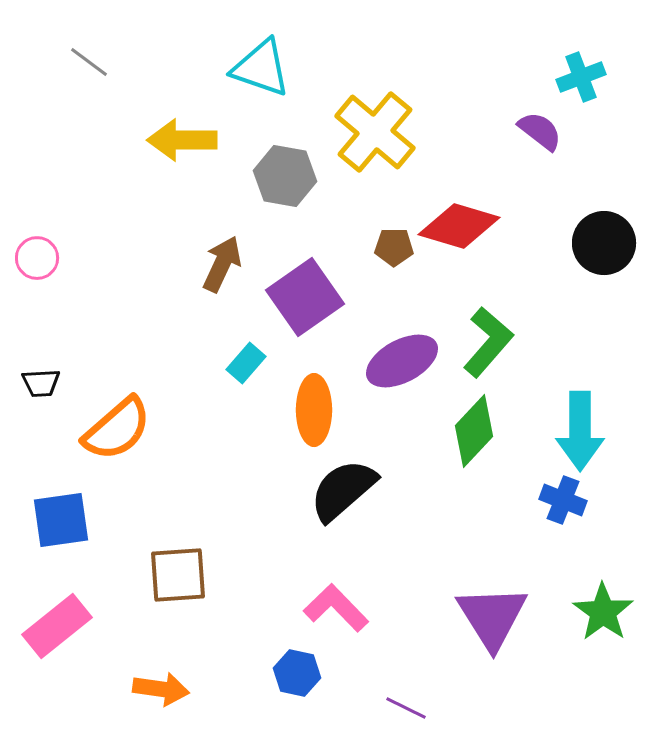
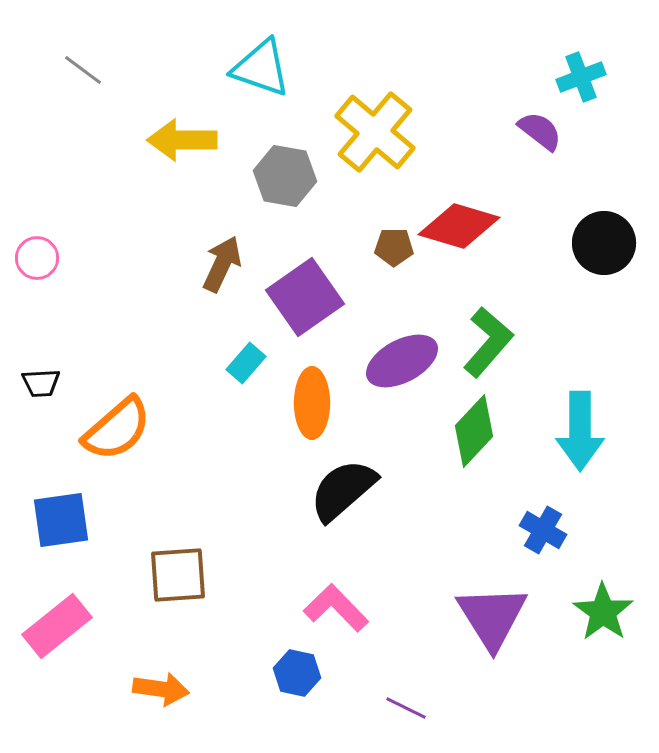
gray line: moved 6 px left, 8 px down
orange ellipse: moved 2 px left, 7 px up
blue cross: moved 20 px left, 30 px down; rotated 9 degrees clockwise
